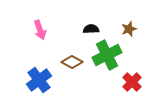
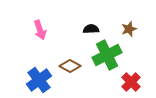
brown diamond: moved 2 px left, 4 px down
red cross: moved 1 px left
